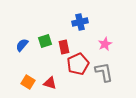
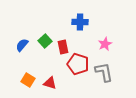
blue cross: rotated 14 degrees clockwise
green square: rotated 24 degrees counterclockwise
red rectangle: moved 1 px left
red pentagon: rotated 30 degrees counterclockwise
orange square: moved 2 px up
